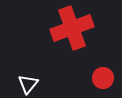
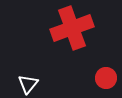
red circle: moved 3 px right
